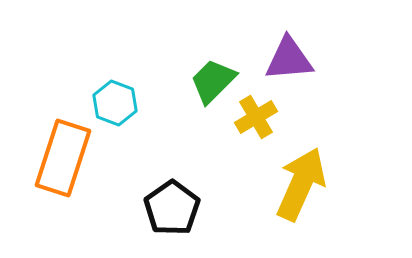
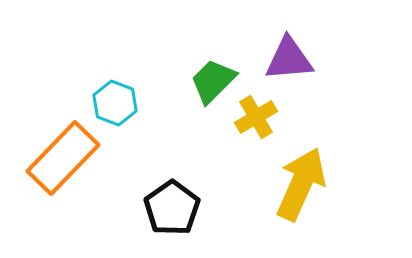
orange rectangle: rotated 26 degrees clockwise
